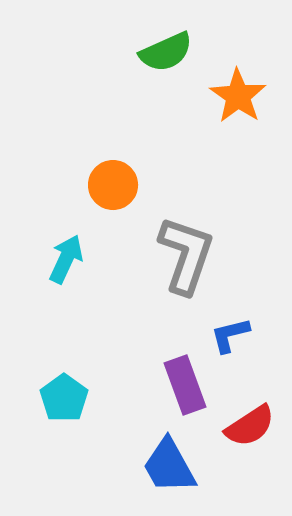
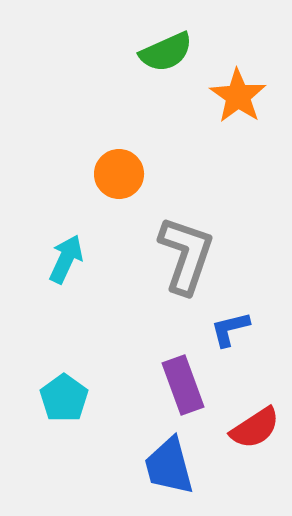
orange circle: moved 6 px right, 11 px up
blue L-shape: moved 6 px up
purple rectangle: moved 2 px left
red semicircle: moved 5 px right, 2 px down
blue trapezoid: rotated 14 degrees clockwise
